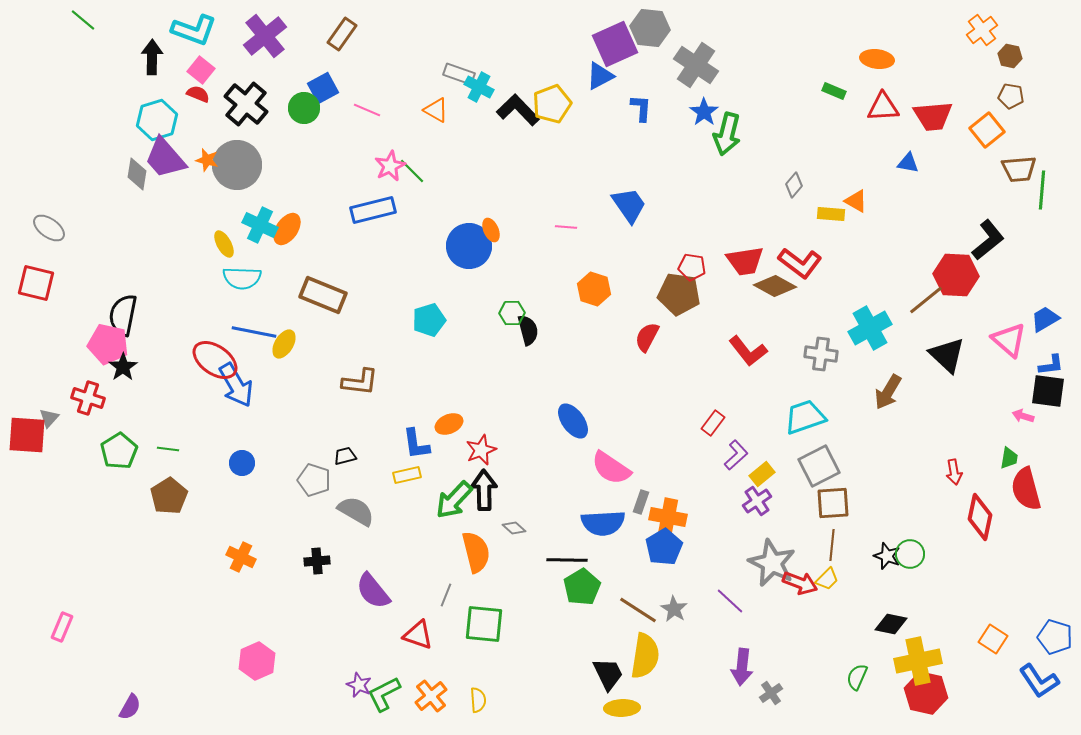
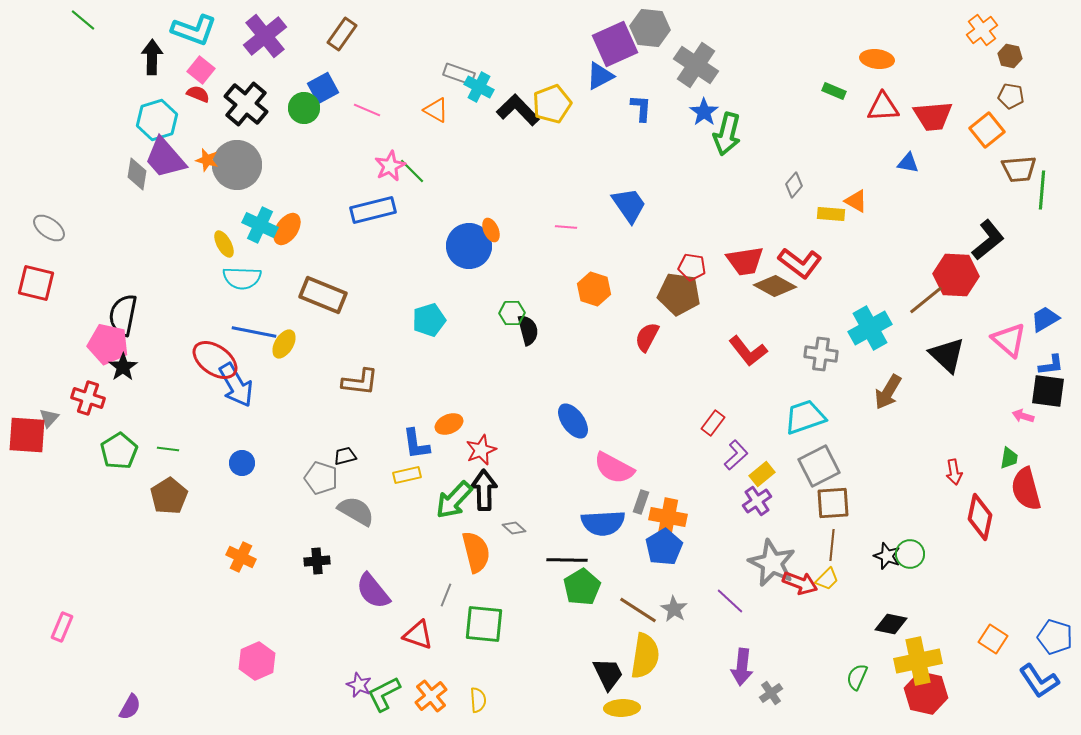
pink semicircle at (611, 468): moved 3 px right; rotated 6 degrees counterclockwise
gray pentagon at (314, 480): moved 7 px right, 2 px up
